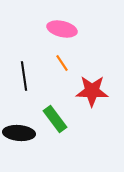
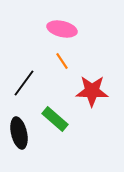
orange line: moved 2 px up
black line: moved 7 px down; rotated 44 degrees clockwise
green rectangle: rotated 12 degrees counterclockwise
black ellipse: rotated 72 degrees clockwise
